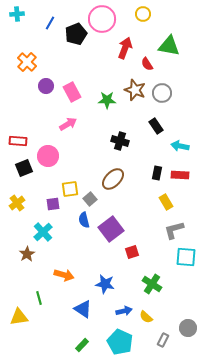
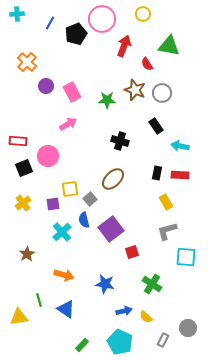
red arrow at (125, 48): moved 1 px left, 2 px up
yellow cross at (17, 203): moved 6 px right
gray L-shape at (174, 230): moved 7 px left, 1 px down
cyan cross at (43, 232): moved 19 px right
green line at (39, 298): moved 2 px down
blue triangle at (83, 309): moved 17 px left
